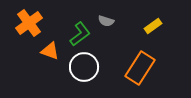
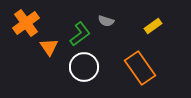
orange cross: moved 3 px left
orange triangle: moved 1 px left, 4 px up; rotated 36 degrees clockwise
orange rectangle: rotated 68 degrees counterclockwise
